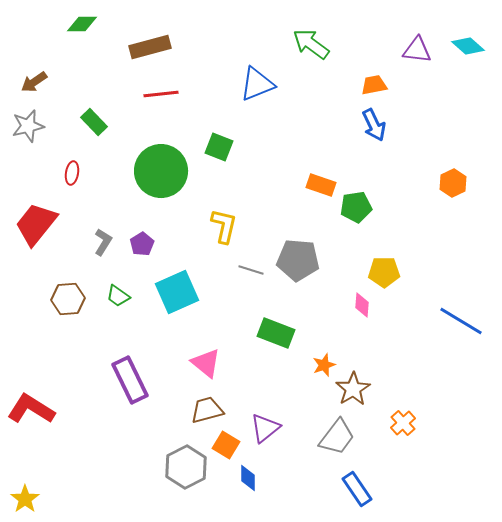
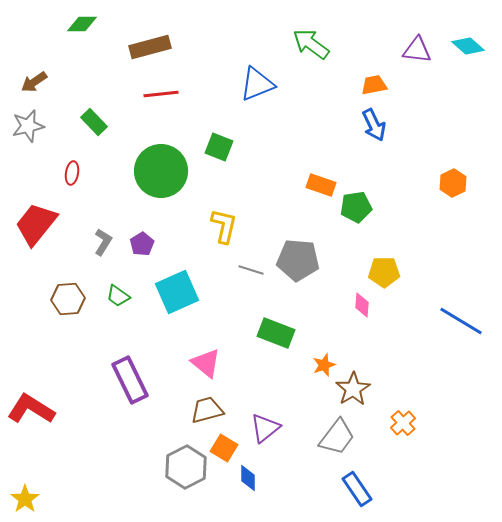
orange square at (226, 445): moved 2 px left, 3 px down
